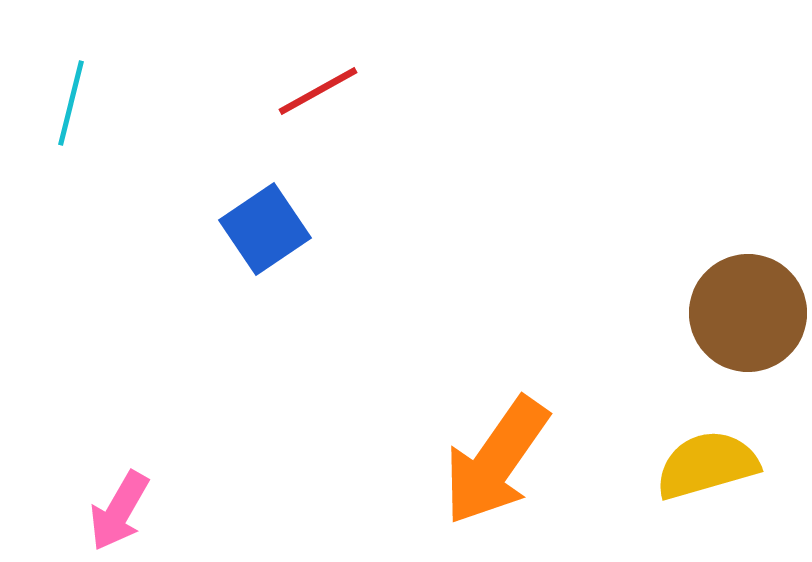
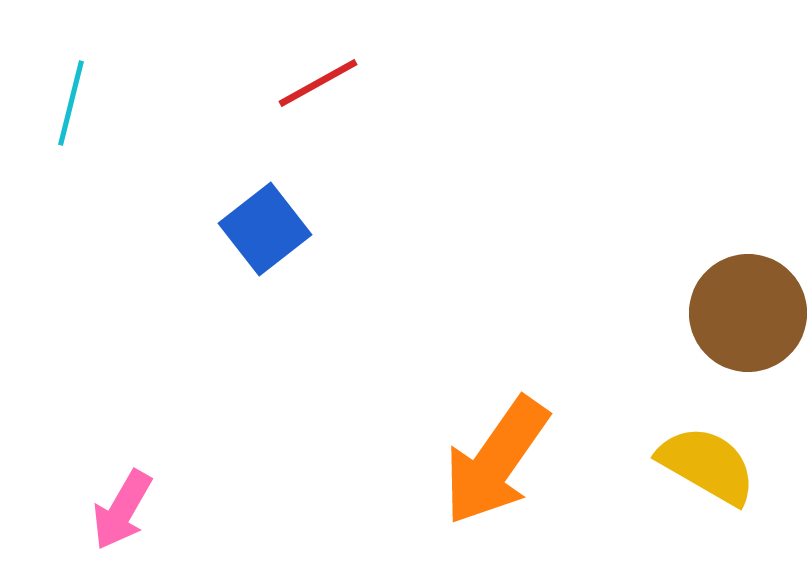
red line: moved 8 px up
blue square: rotated 4 degrees counterclockwise
yellow semicircle: rotated 46 degrees clockwise
pink arrow: moved 3 px right, 1 px up
